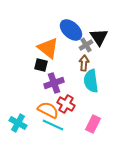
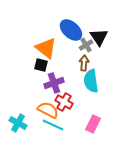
orange triangle: moved 2 px left
red cross: moved 2 px left, 2 px up
